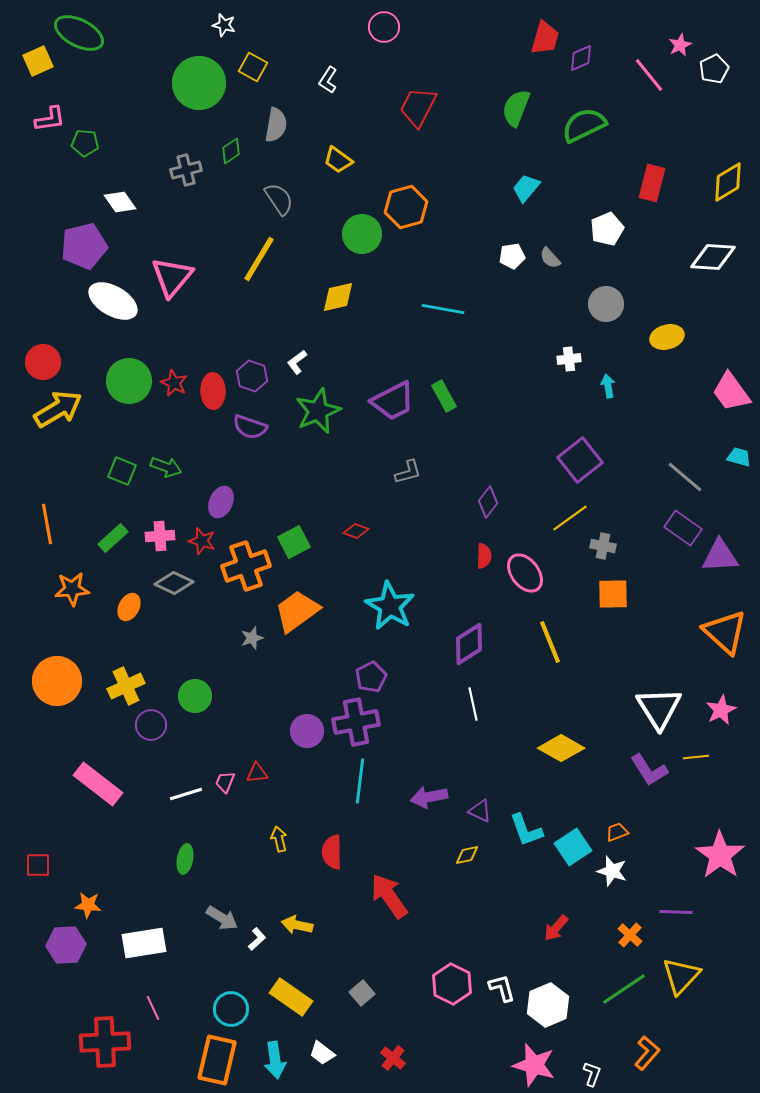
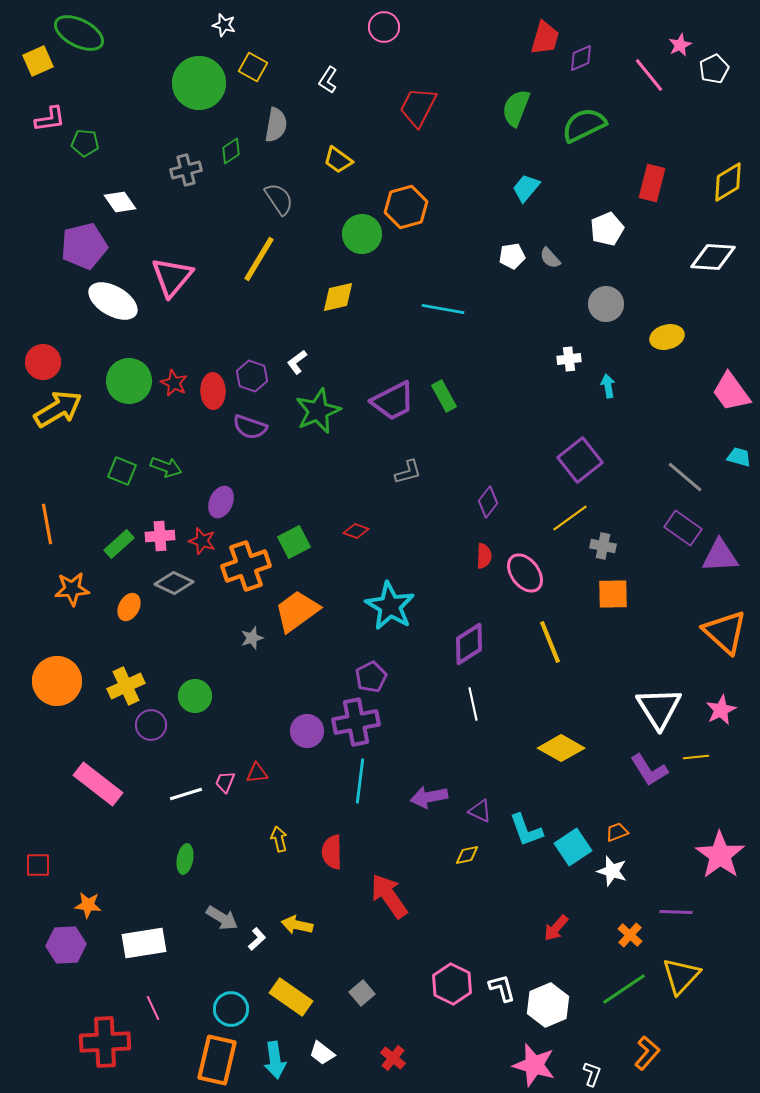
green rectangle at (113, 538): moved 6 px right, 6 px down
